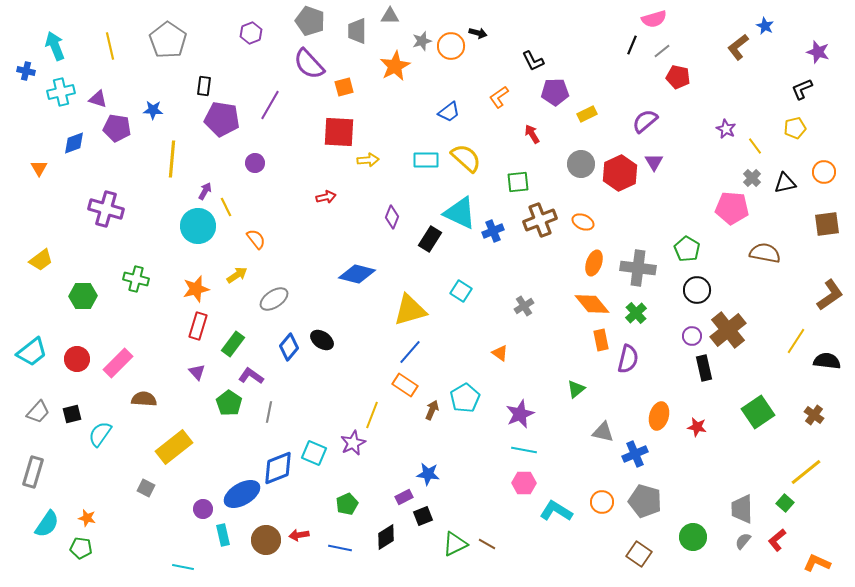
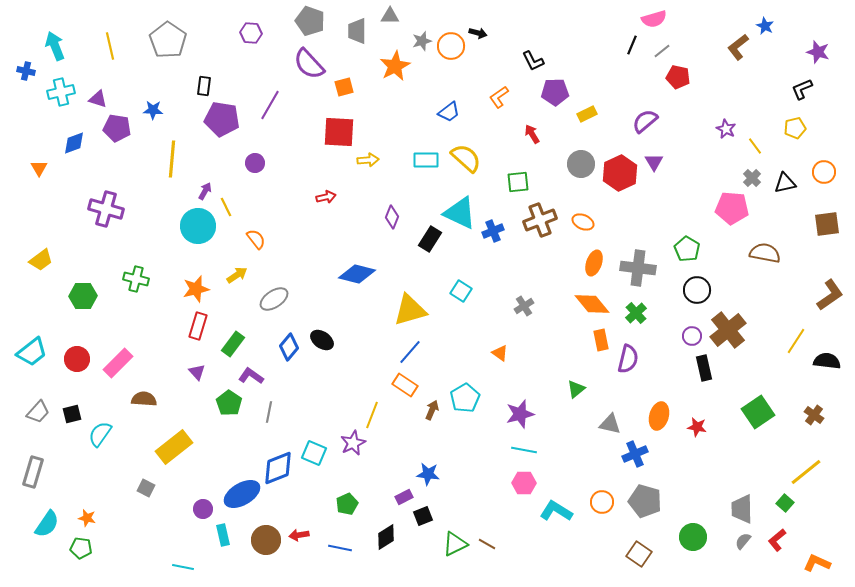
purple hexagon at (251, 33): rotated 25 degrees clockwise
purple star at (520, 414): rotated 8 degrees clockwise
gray triangle at (603, 432): moved 7 px right, 8 px up
